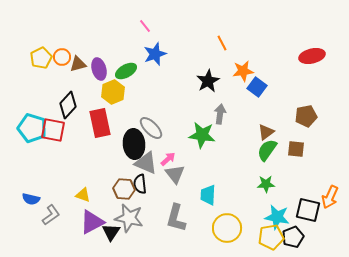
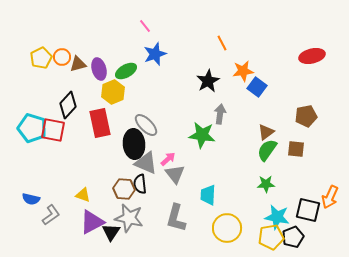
gray ellipse at (151, 128): moved 5 px left, 3 px up
